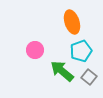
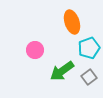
cyan pentagon: moved 8 px right, 3 px up
green arrow: rotated 75 degrees counterclockwise
gray square: rotated 14 degrees clockwise
